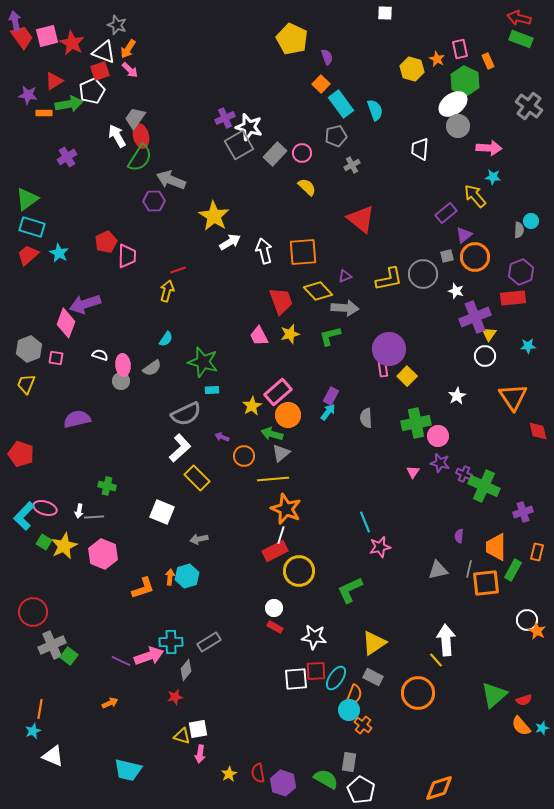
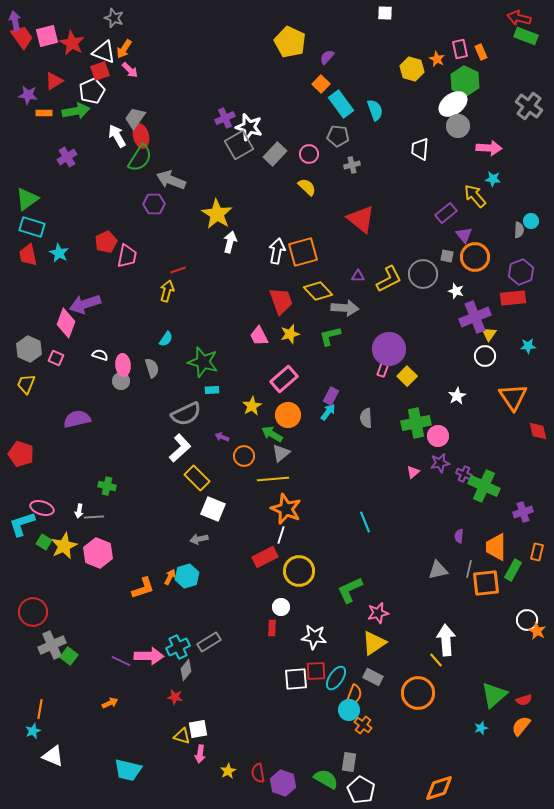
gray star at (117, 25): moved 3 px left, 7 px up
yellow pentagon at (292, 39): moved 2 px left, 3 px down
green rectangle at (521, 39): moved 5 px right, 3 px up
orange arrow at (128, 49): moved 4 px left
purple semicircle at (327, 57): rotated 119 degrees counterclockwise
orange rectangle at (488, 61): moved 7 px left, 9 px up
green arrow at (69, 104): moved 7 px right, 7 px down
gray pentagon at (336, 136): moved 2 px right; rotated 20 degrees clockwise
pink circle at (302, 153): moved 7 px right, 1 px down
gray cross at (352, 165): rotated 14 degrees clockwise
cyan star at (493, 177): moved 2 px down
purple hexagon at (154, 201): moved 3 px down
yellow star at (214, 216): moved 3 px right, 2 px up
purple triangle at (464, 235): rotated 30 degrees counterclockwise
white arrow at (230, 242): rotated 45 degrees counterclockwise
white arrow at (264, 251): moved 13 px right; rotated 25 degrees clockwise
orange square at (303, 252): rotated 12 degrees counterclockwise
red trapezoid at (28, 255): rotated 60 degrees counterclockwise
pink trapezoid at (127, 256): rotated 10 degrees clockwise
gray square at (447, 256): rotated 24 degrees clockwise
purple triangle at (345, 276): moved 13 px right; rotated 24 degrees clockwise
yellow L-shape at (389, 279): rotated 16 degrees counterclockwise
gray hexagon at (29, 349): rotated 15 degrees counterclockwise
pink square at (56, 358): rotated 14 degrees clockwise
gray semicircle at (152, 368): rotated 72 degrees counterclockwise
pink rectangle at (383, 369): rotated 28 degrees clockwise
pink rectangle at (278, 392): moved 6 px right, 13 px up
green arrow at (272, 434): rotated 15 degrees clockwise
purple star at (440, 463): rotated 24 degrees counterclockwise
pink triangle at (413, 472): rotated 16 degrees clockwise
pink ellipse at (45, 508): moved 3 px left
white square at (162, 512): moved 51 px right, 3 px up
cyan L-shape at (24, 516): moved 2 px left, 8 px down; rotated 28 degrees clockwise
pink star at (380, 547): moved 2 px left, 66 px down
red rectangle at (275, 551): moved 10 px left, 6 px down
pink hexagon at (103, 554): moved 5 px left, 1 px up
orange arrow at (170, 577): rotated 21 degrees clockwise
white circle at (274, 608): moved 7 px right, 1 px up
red rectangle at (275, 627): moved 3 px left, 1 px down; rotated 63 degrees clockwise
cyan cross at (171, 642): moved 7 px right, 5 px down; rotated 25 degrees counterclockwise
pink arrow at (149, 656): rotated 20 degrees clockwise
red star at (175, 697): rotated 21 degrees clockwise
orange semicircle at (521, 726): rotated 80 degrees clockwise
cyan star at (542, 728): moved 61 px left
yellow star at (229, 774): moved 1 px left, 3 px up
